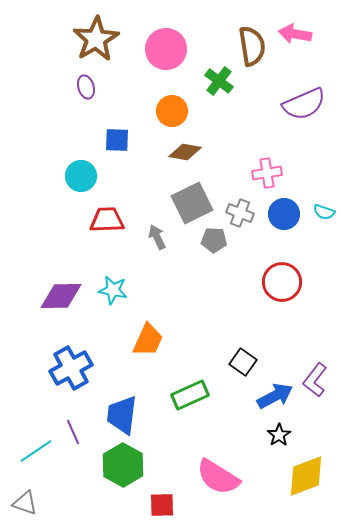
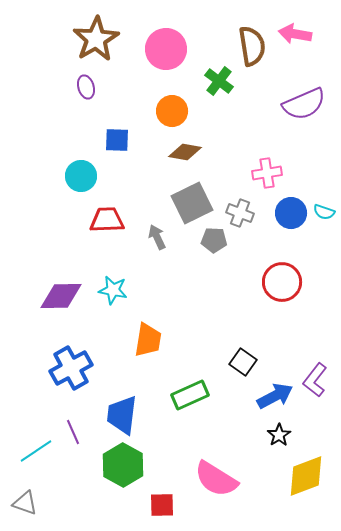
blue circle: moved 7 px right, 1 px up
orange trapezoid: rotated 15 degrees counterclockwise
pink semicircle: moved 2 px left, 2 px down
